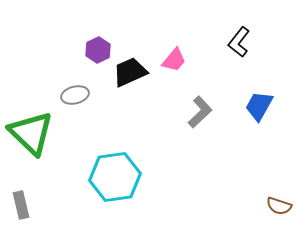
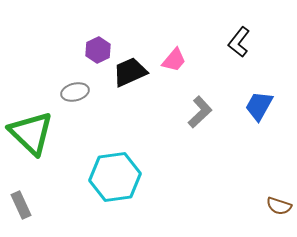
gray ellipse: moved 3 px up
gray rectangle: rotated 12 degrees counterclockwise
